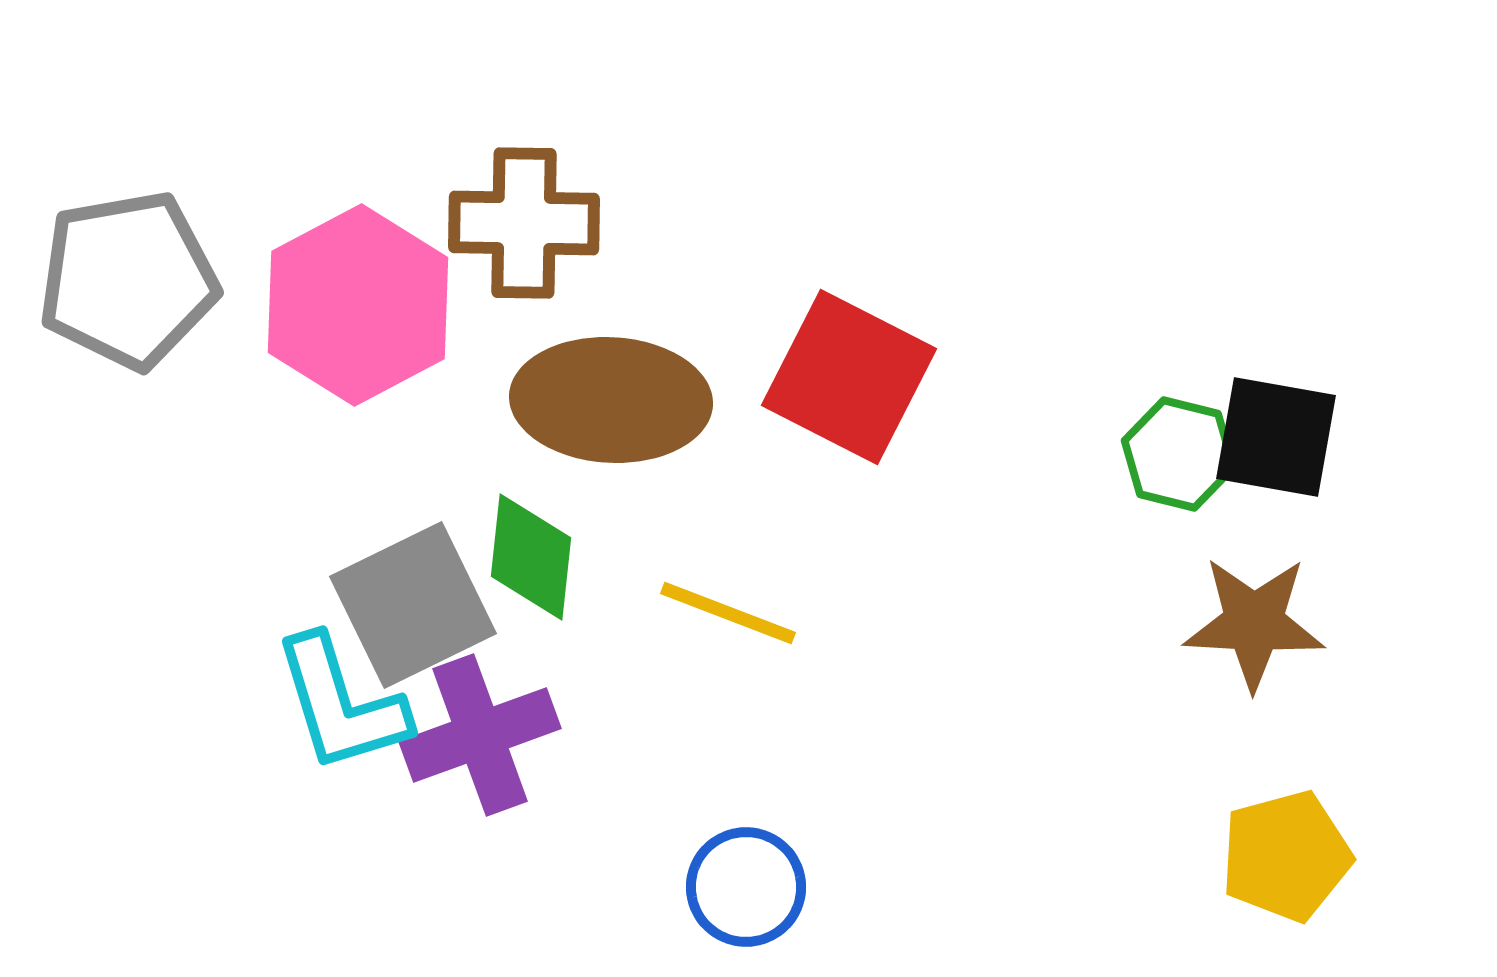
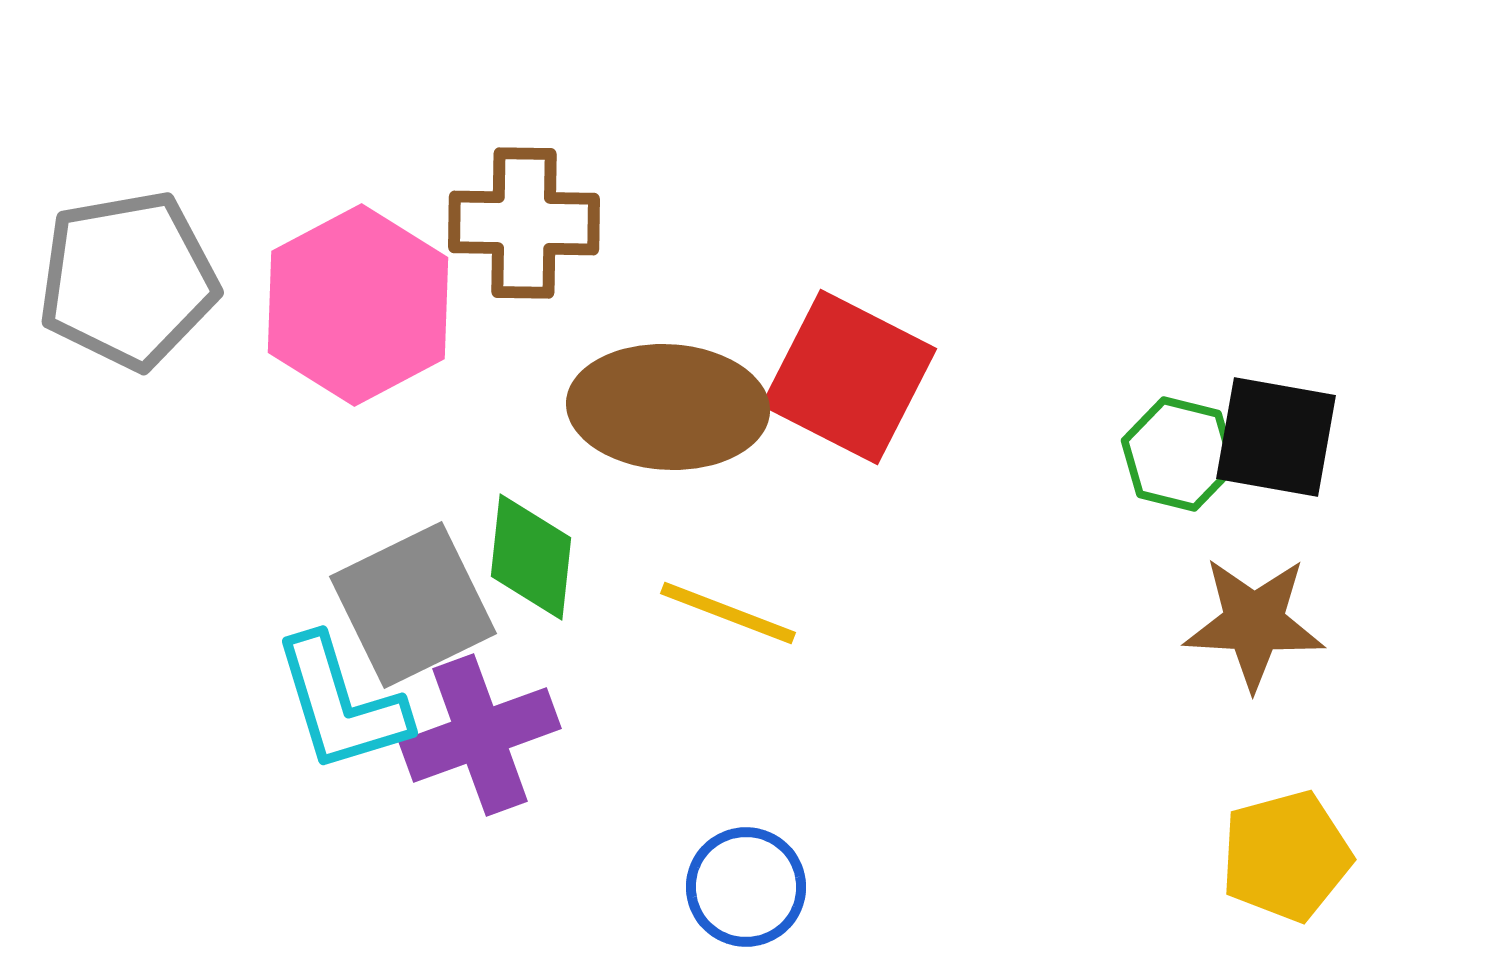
brown ellipse: moved 57 px right, 7 px down
